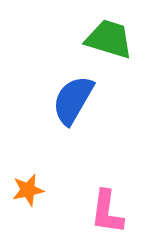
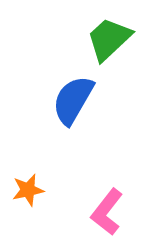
green trapezoid: rotated 60 degrees counterclockwise
pink L-shape: rotated 30 degrees clockwise
